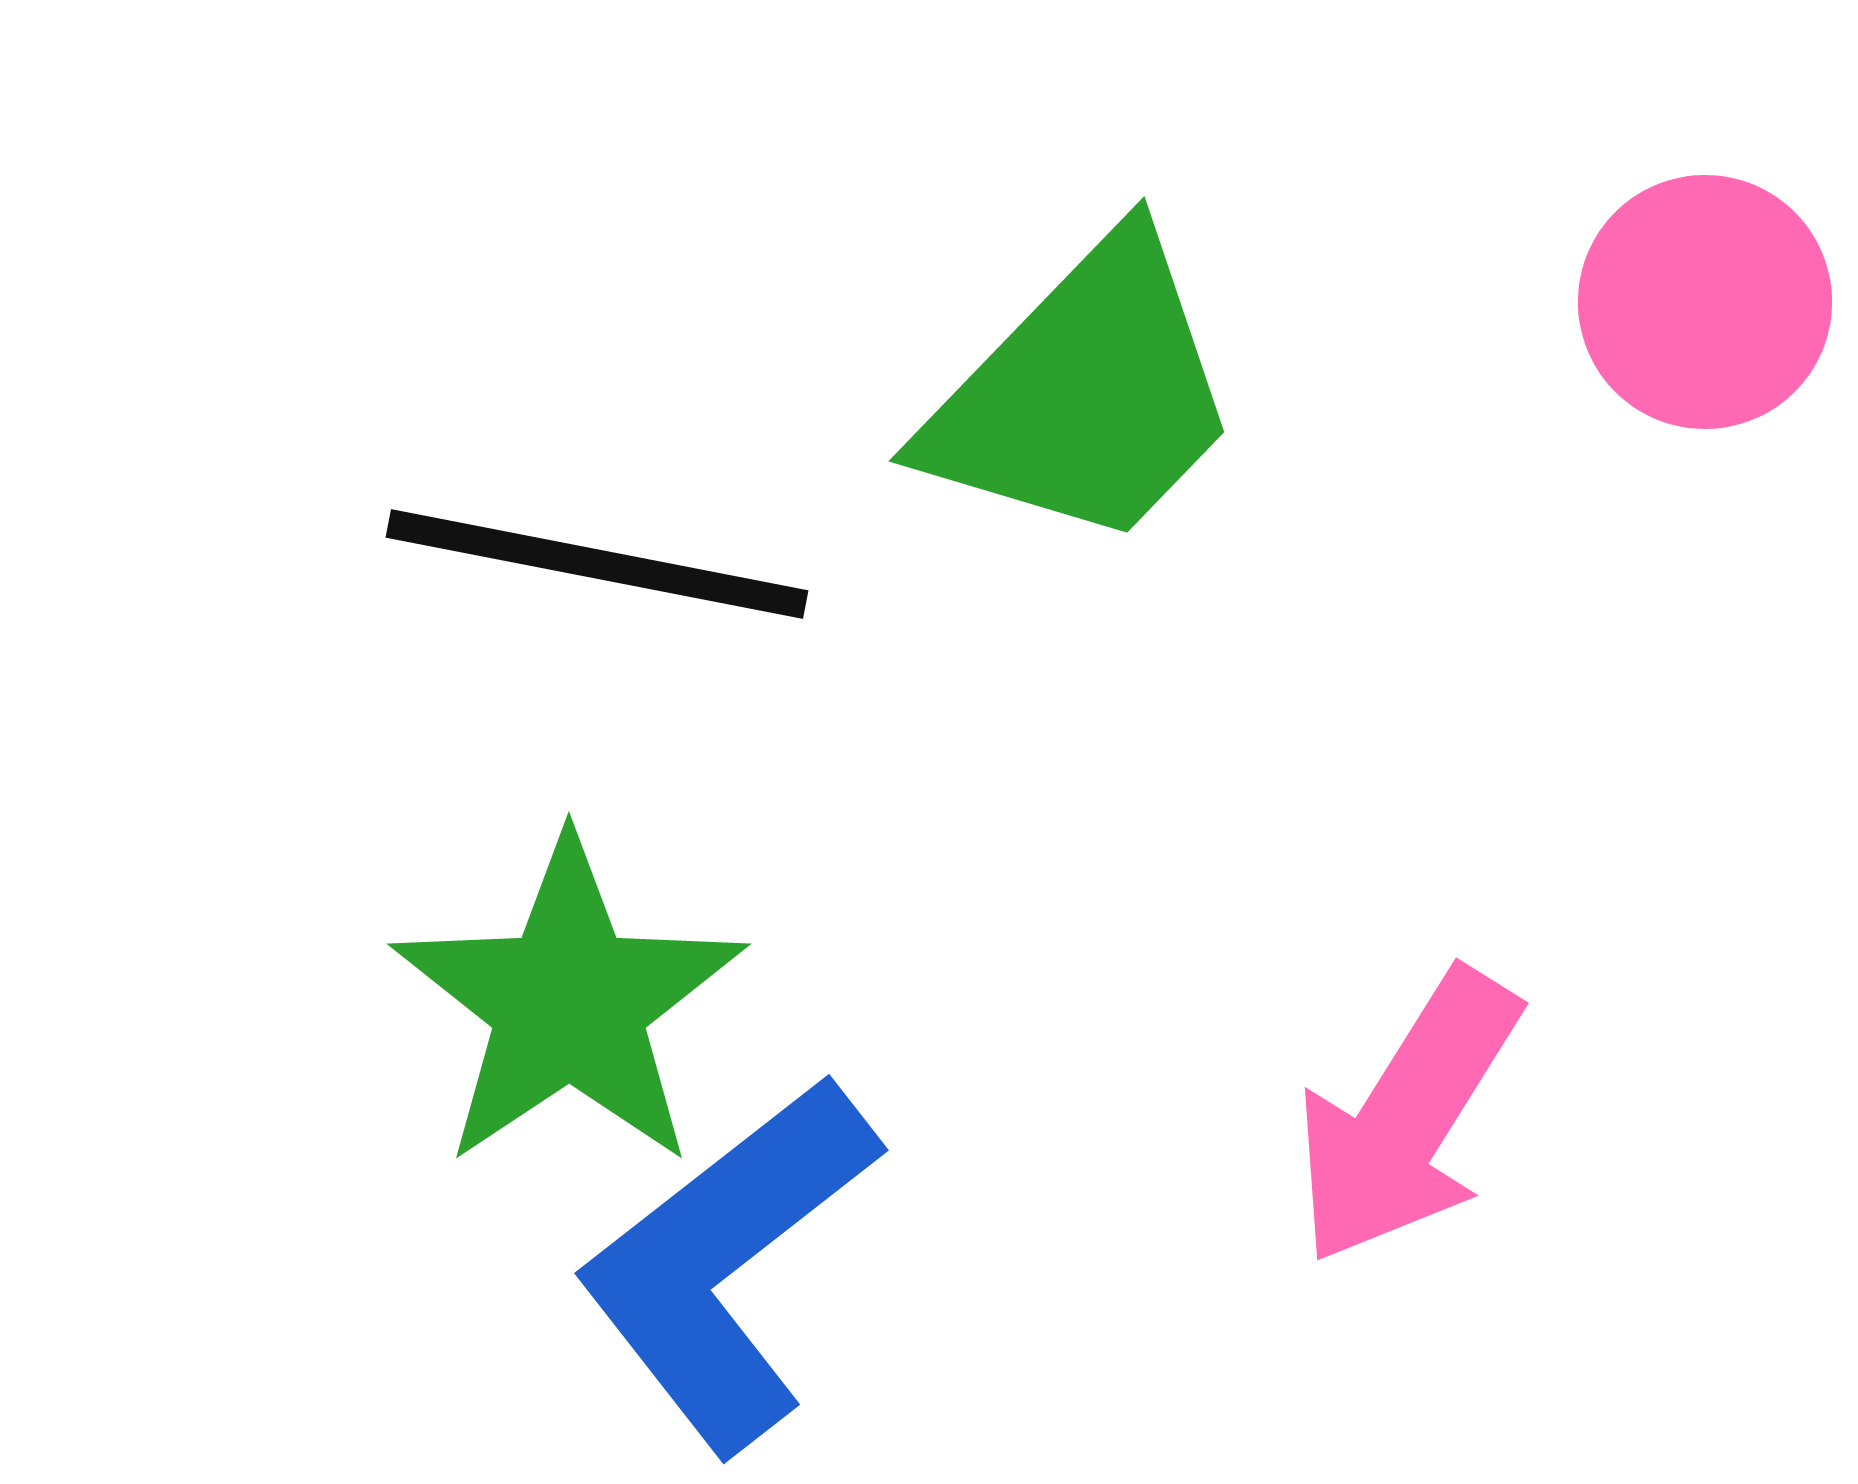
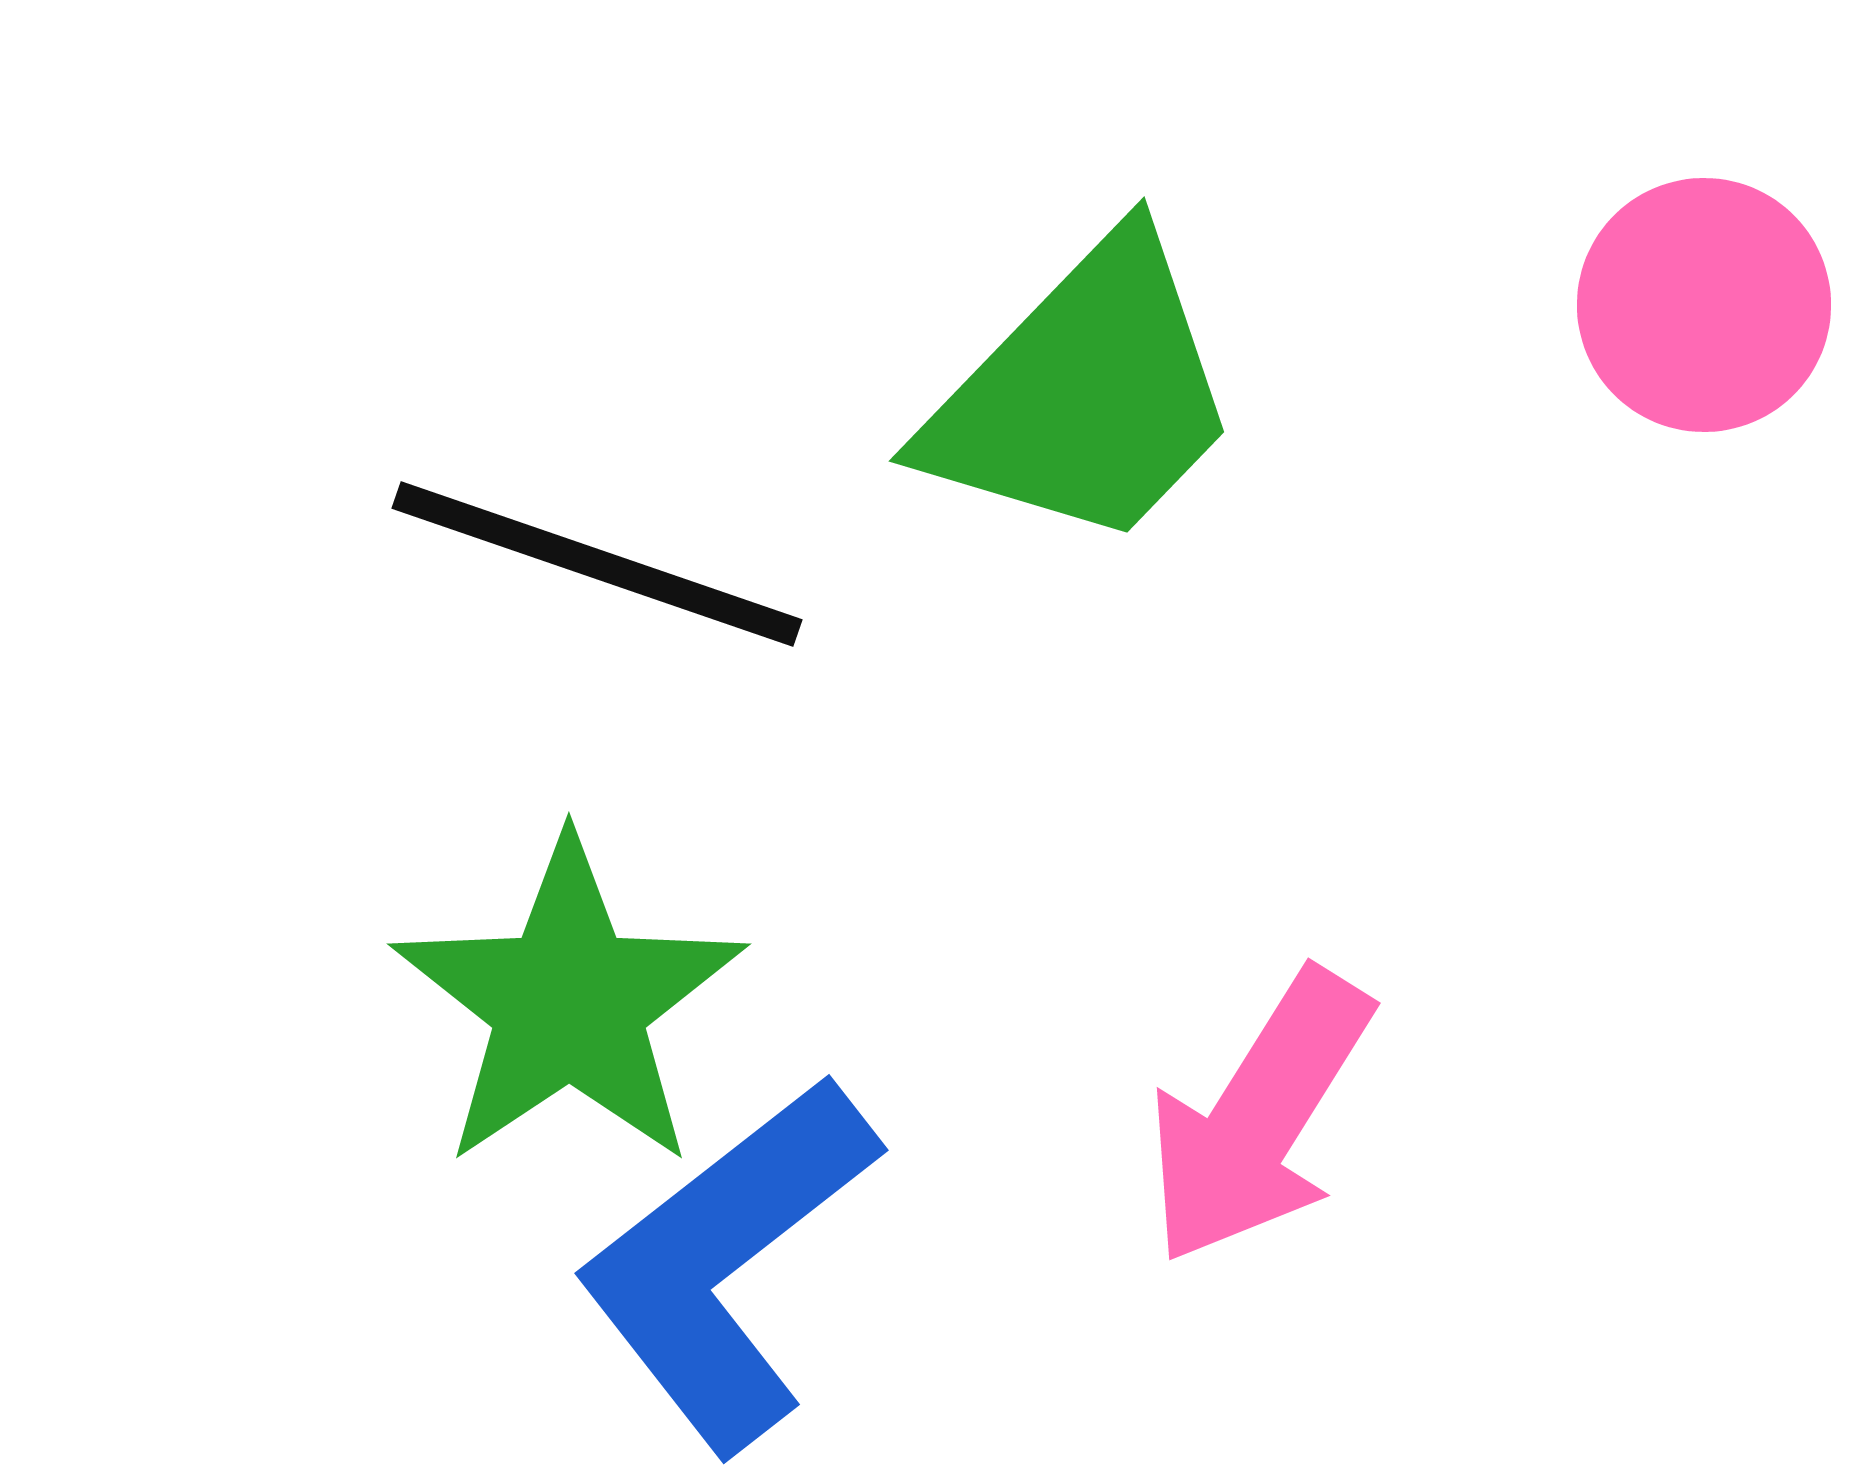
pink circle: moved 1 px left, 3 px down
black line: rotated 8 degrees clockwise
pink arrow: moved 148 px left
